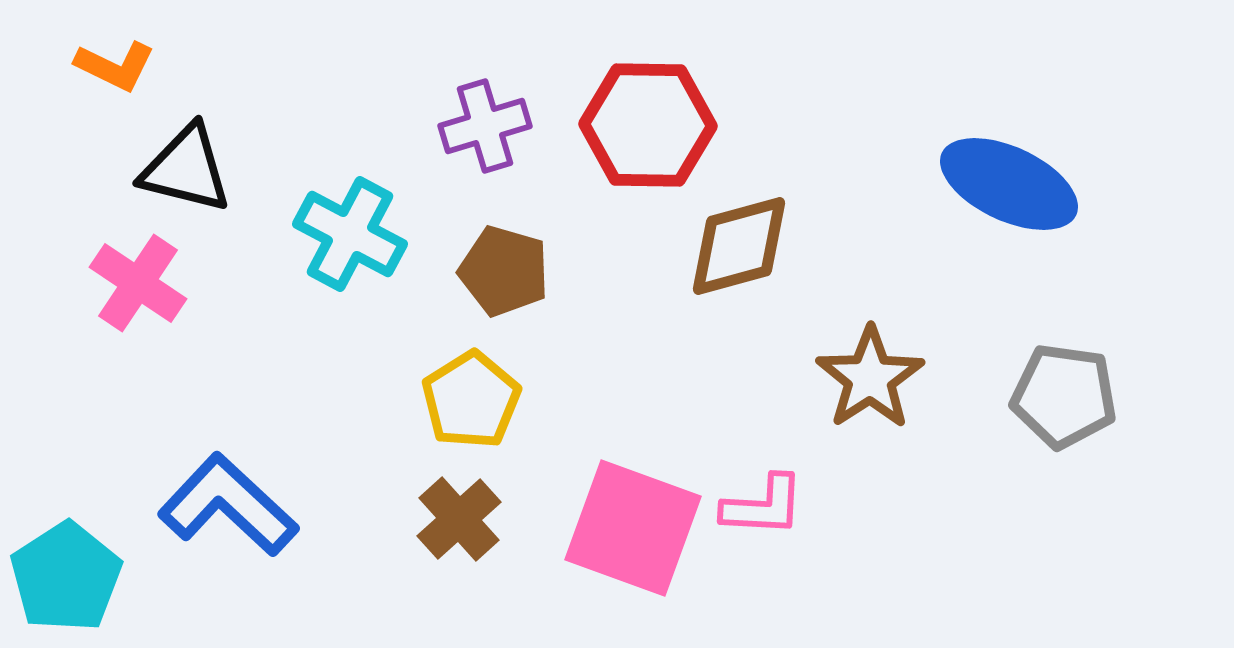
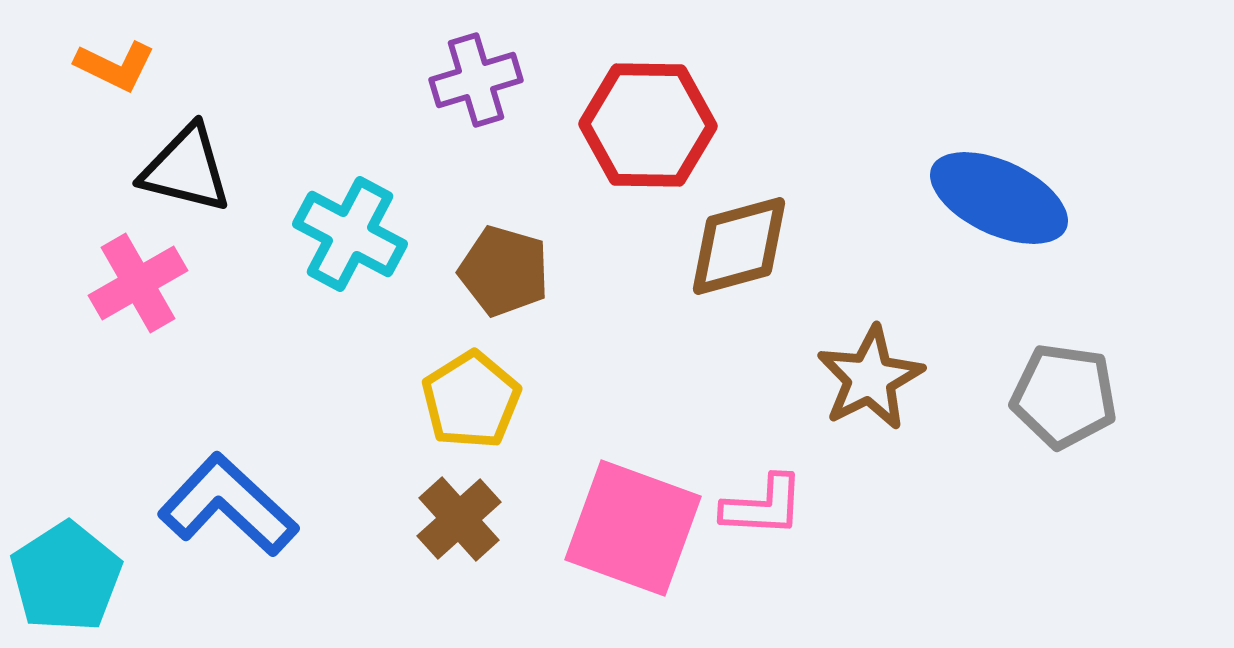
purple cross: moved 9 px left, 46 px up
blue ellipse: moved 10 px left, 14 px down
pink cross: rotated 26 degrees clockwise
brown star: rotated 6 degrees clockwise
